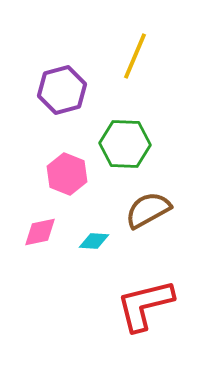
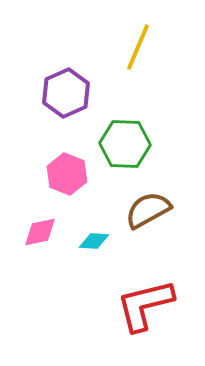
yellow line: moved 3 px right, 9 px up
purple hexagon: moved 4 px right, 3 px down; rotated 9 degrees counterclockwise
